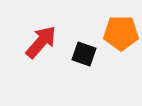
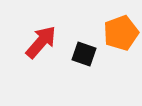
orange pentagon: rotated 20 degrees counterclockwise
